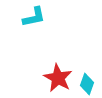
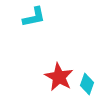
red star: moved 1 px right, 1 px up
